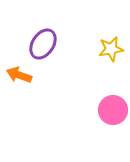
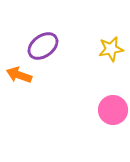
purple ellipse: moved 2 px down; rotated 20 degrees clockwise
